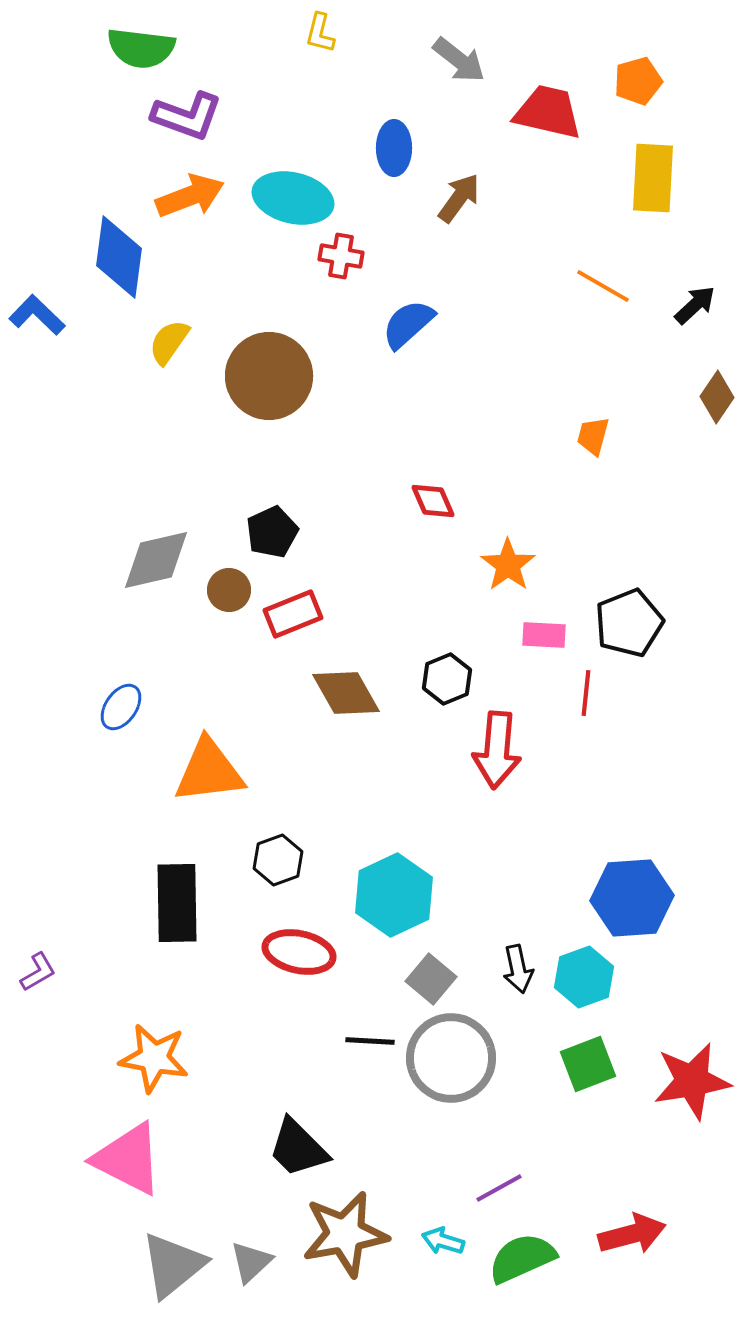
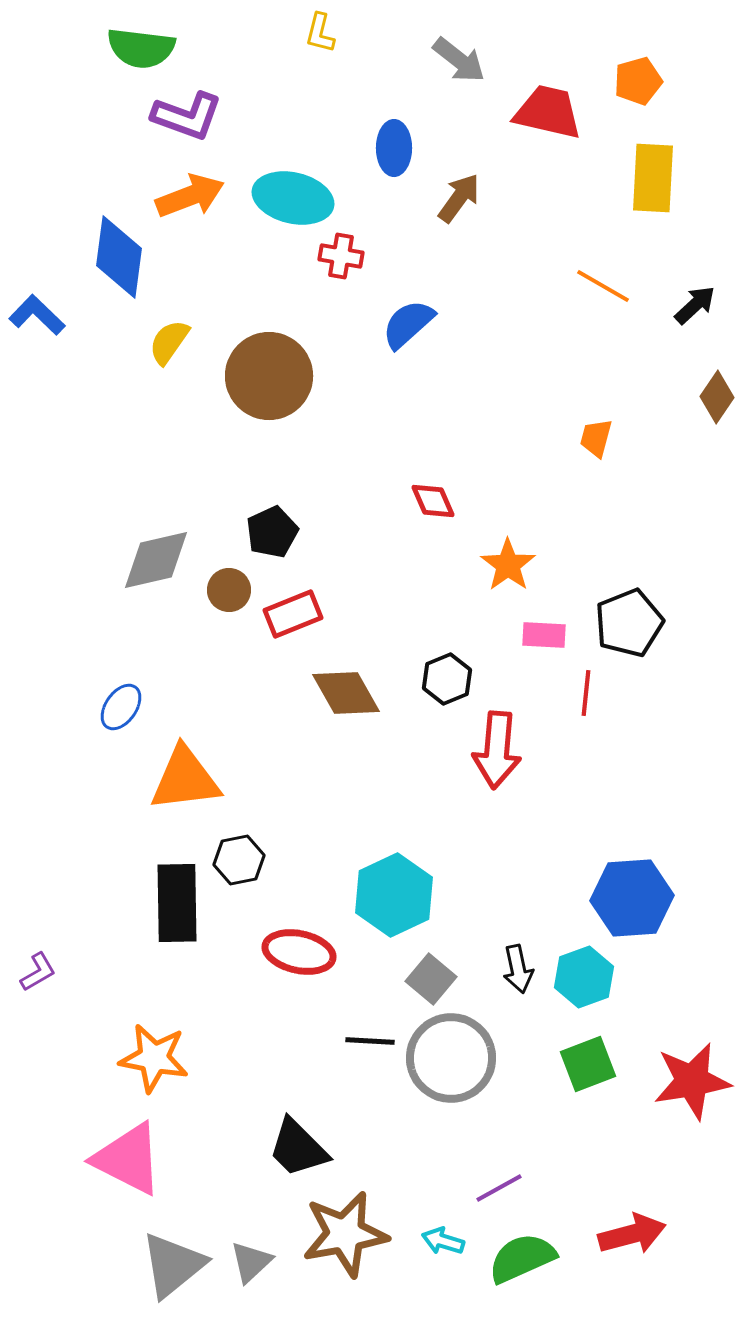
orange trapezoid at (593, 436): moved 3 px right, 2 px down
orange triangle at (209, 771): moved 24 px left, 8 px down
black hexagon at (278, 860): moved 39 px left; rotated 9 degrees clockwise
